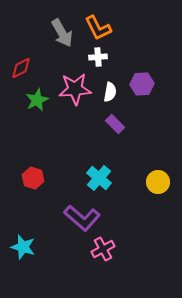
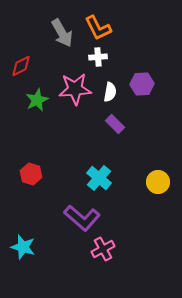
red diamond: moved 2 px up
red hexagon: moved 2 px left, 4 px up
